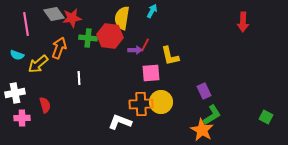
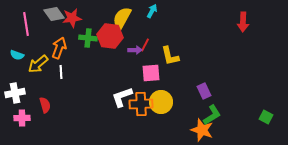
yellow semicircle: rotated 20 degrees clockwise
white line: moved 18 px left, 6 px up
white L-shape: moved 2 px right, 25 px up; rotated 40 degrees counterclockwise
orange star: rotated 10 degrees counterclockwise
